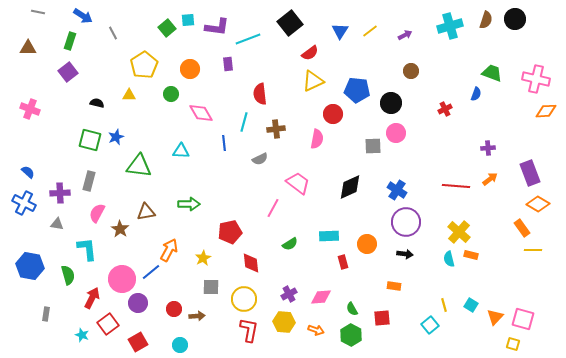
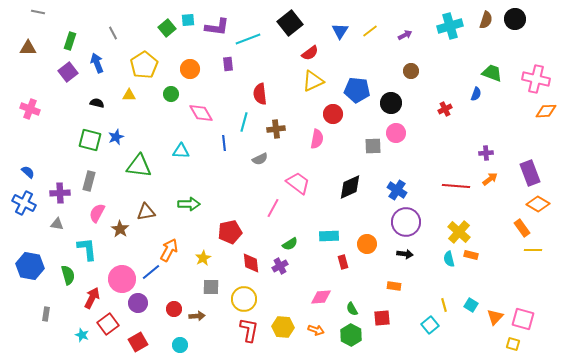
blue arrow at (83, 16): moved 14 px right, 47 px down; rotated 144 degrees counterclockwise
purple cross at (488, 148): moved 2 px left, 5 px down
purple cross at (289, 294): moved 9 px left, 28 px up
yellow hexagon at (284, 322): moved 1 px left, 5 px down
